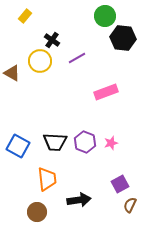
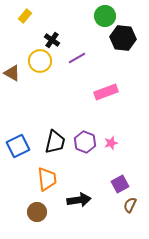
black trapezoid: rotated 80 degrees counterclockwise
blue square: rotated 35 degrees clockwise
